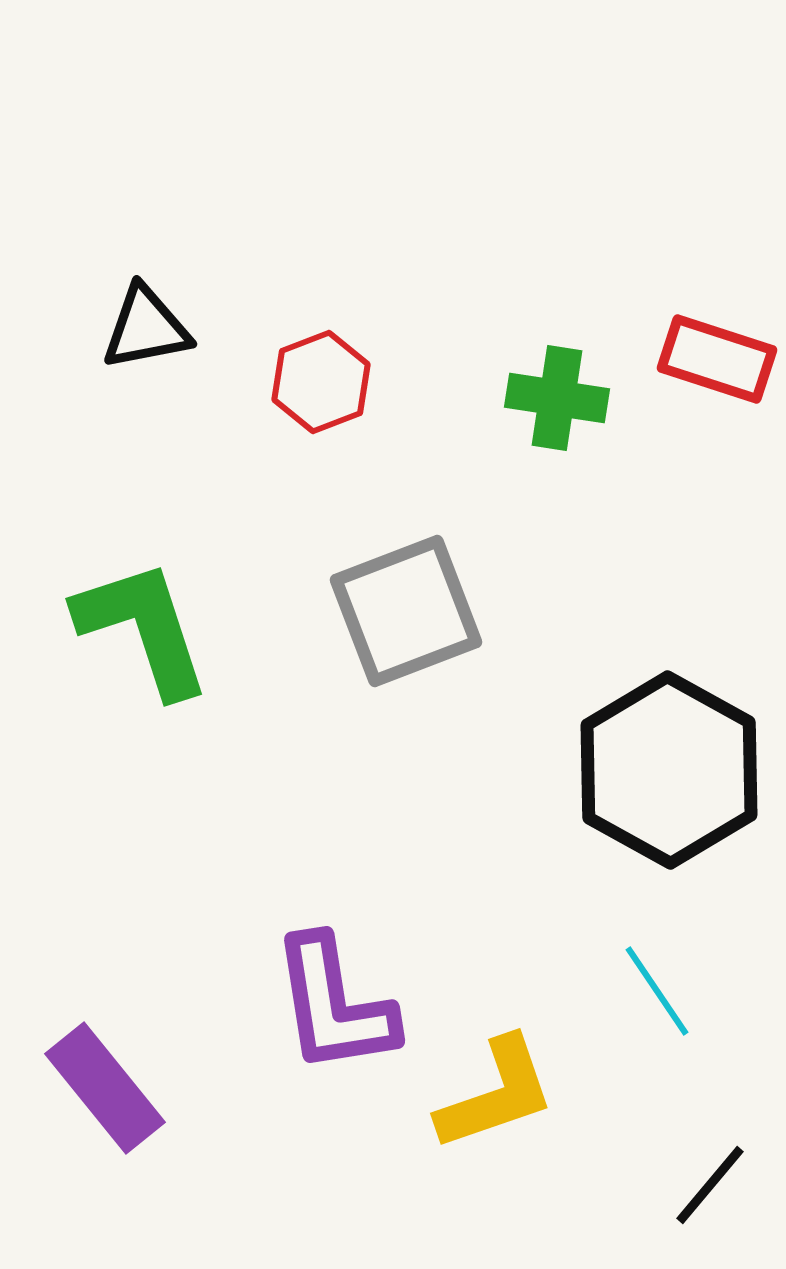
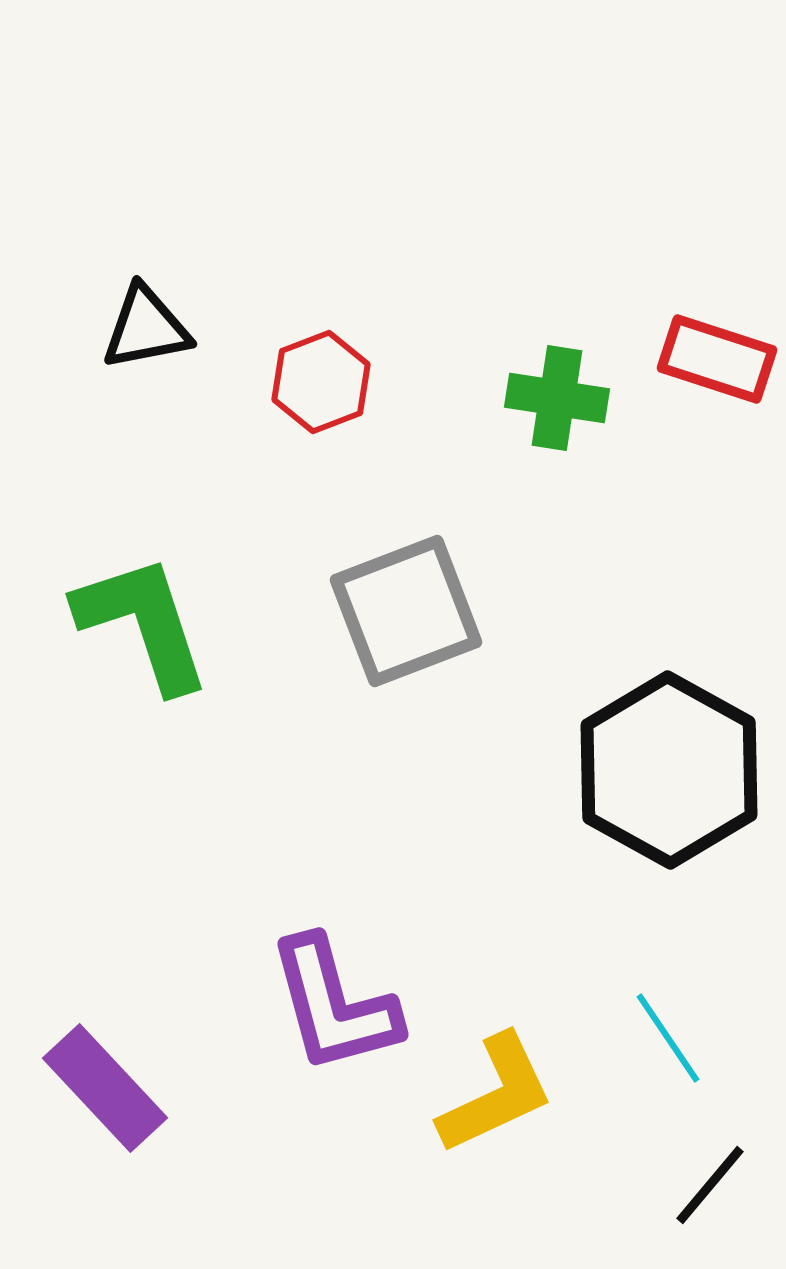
green L-shape: moved 5 px up
cyan line: moved 11 px right, 47 px down
purple L-shape: rotated 6 degrees counterclockwise
purple rectangle: rotated 4 degrees counterclockwise
yellow L-shape: rotated 6 degrees counterclockwise
